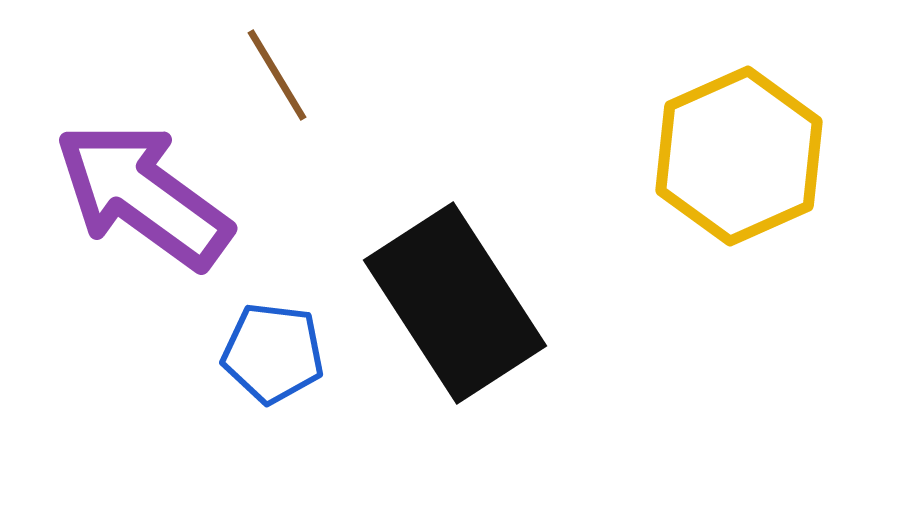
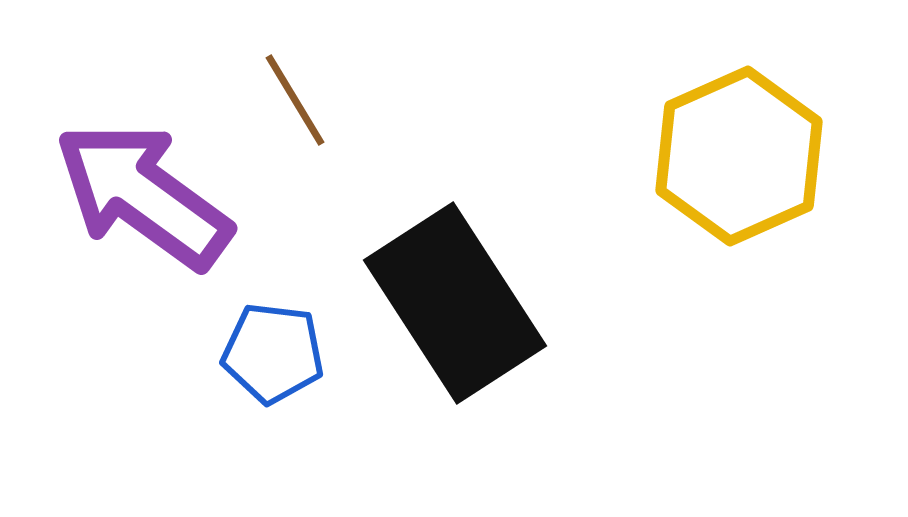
brown line: moved 18 px right, 25 px down
